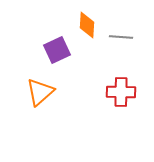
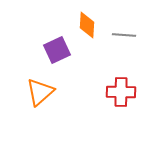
gray line: moved 3 px right, 2 px up
